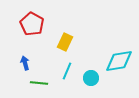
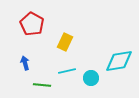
cyan line: rotated 54 degrees clockwise
green line: moved 3 px right, 2 px down
